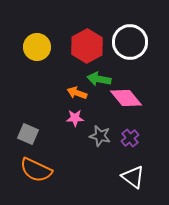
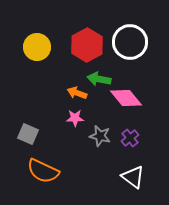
red hexagon: moved 1 px up
orange semicircle: moved 7 px right, 1 px down
